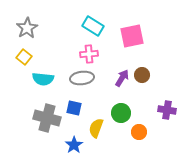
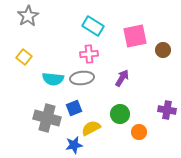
gray star: moved 1 px right, 12 px up
pink square: moved 3 px right
brown circle: moved 21 px right, 25 px up
cyan semicircle: moved 10 px right
blue square: rotated 35 degrees counterclockwise
green circle: moved 1 px left, 1 px down
yellow semicircle: moved 5 px left; rotated 42 degrees clockwise
blue star: rotated 24 degrees clockwise
